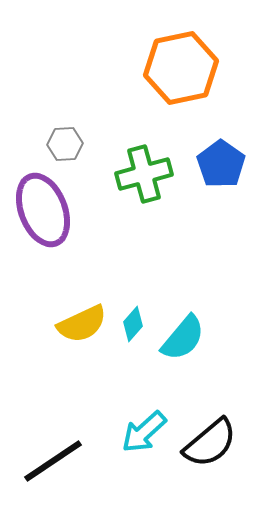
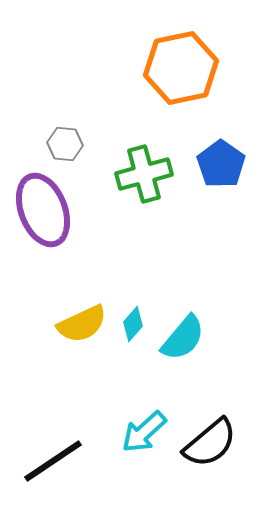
gray hexagon: rotated 8 degrees clockwise
